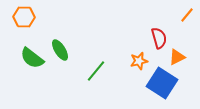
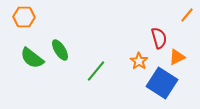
orange star: rotated 24 degrees counterclockwise
